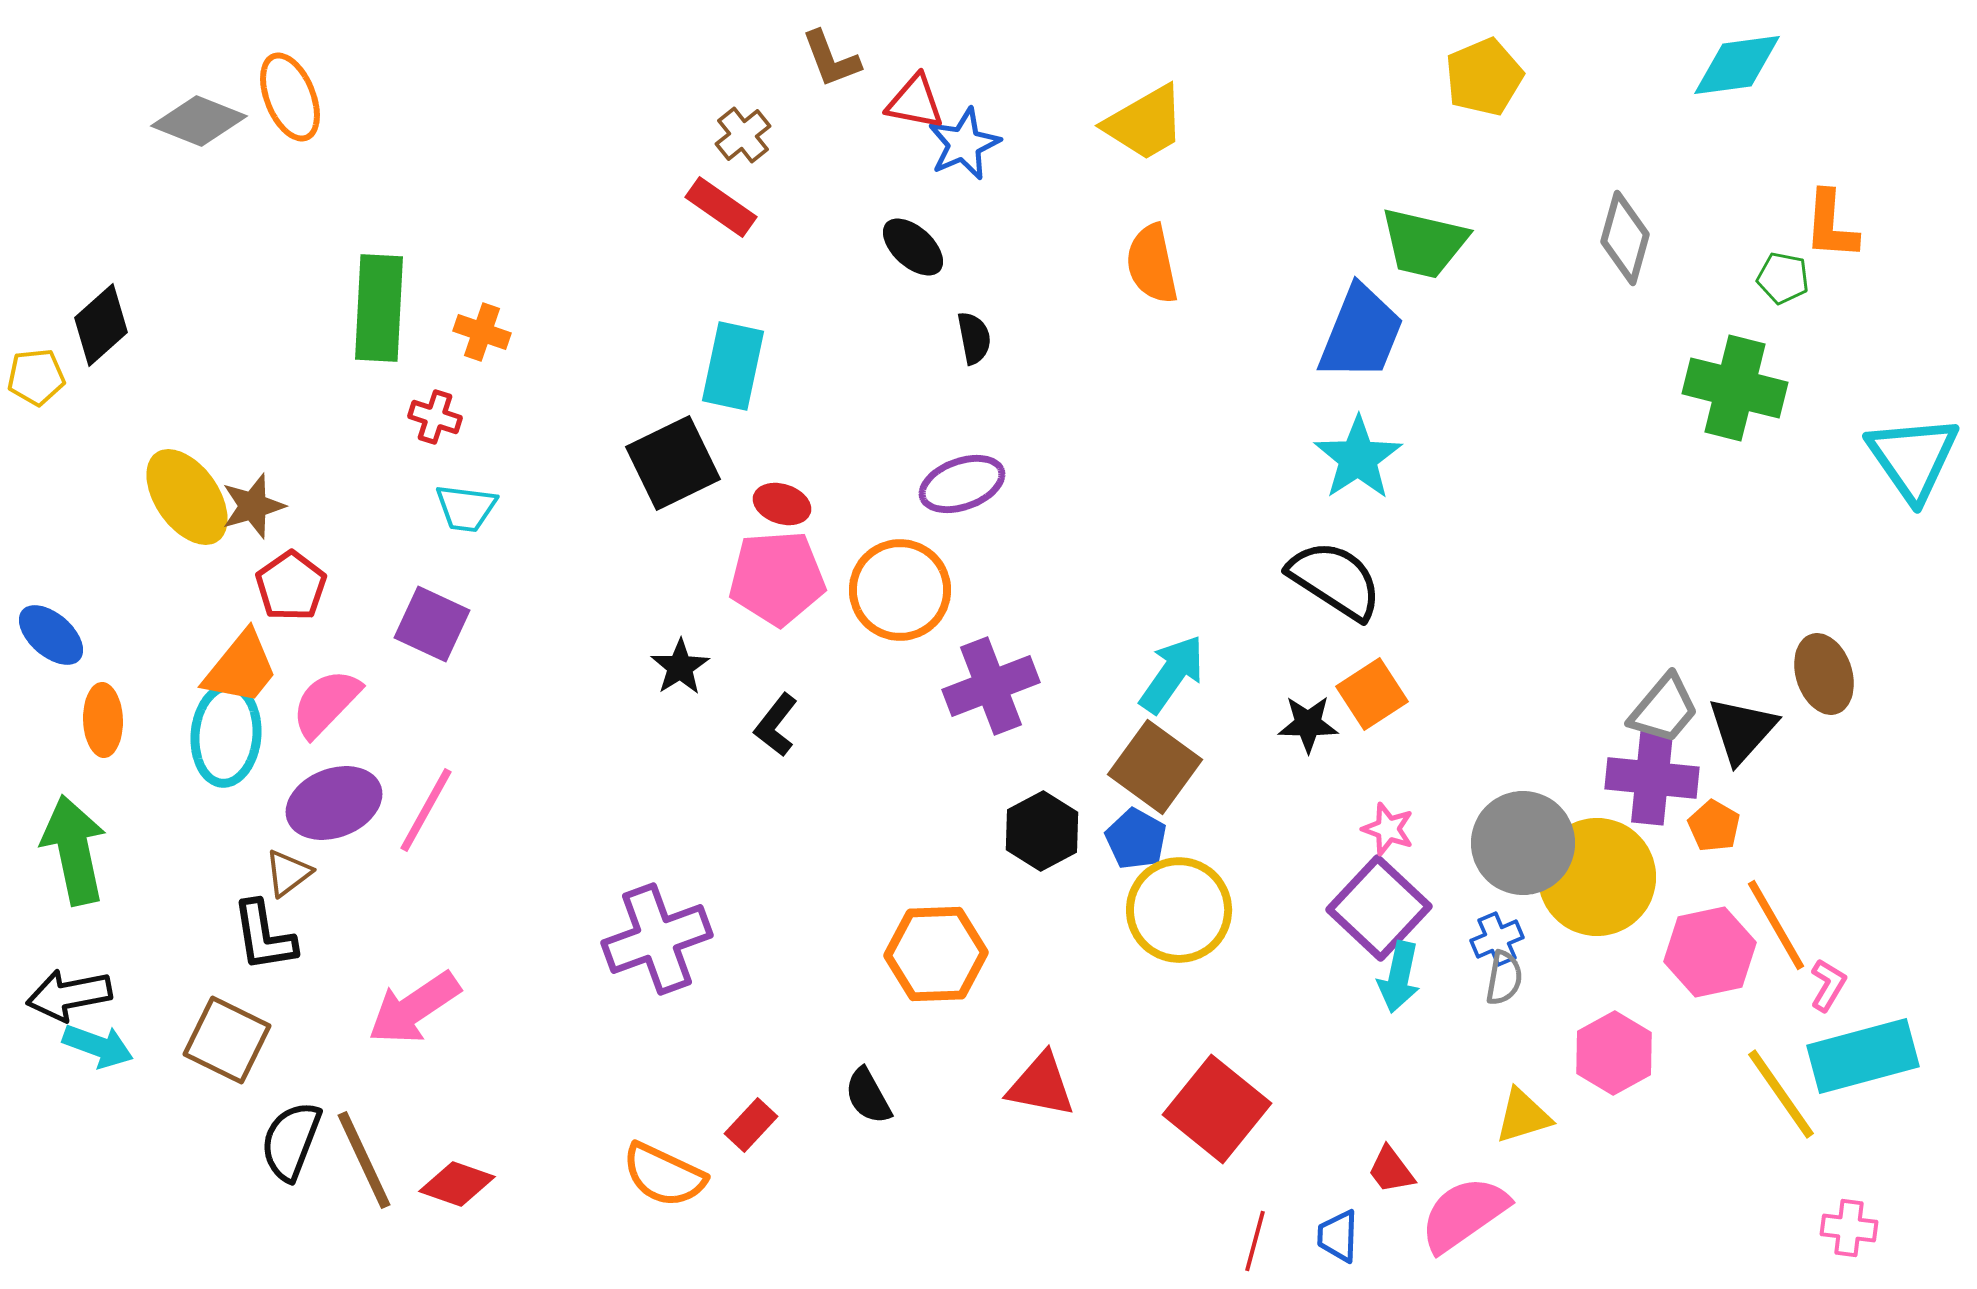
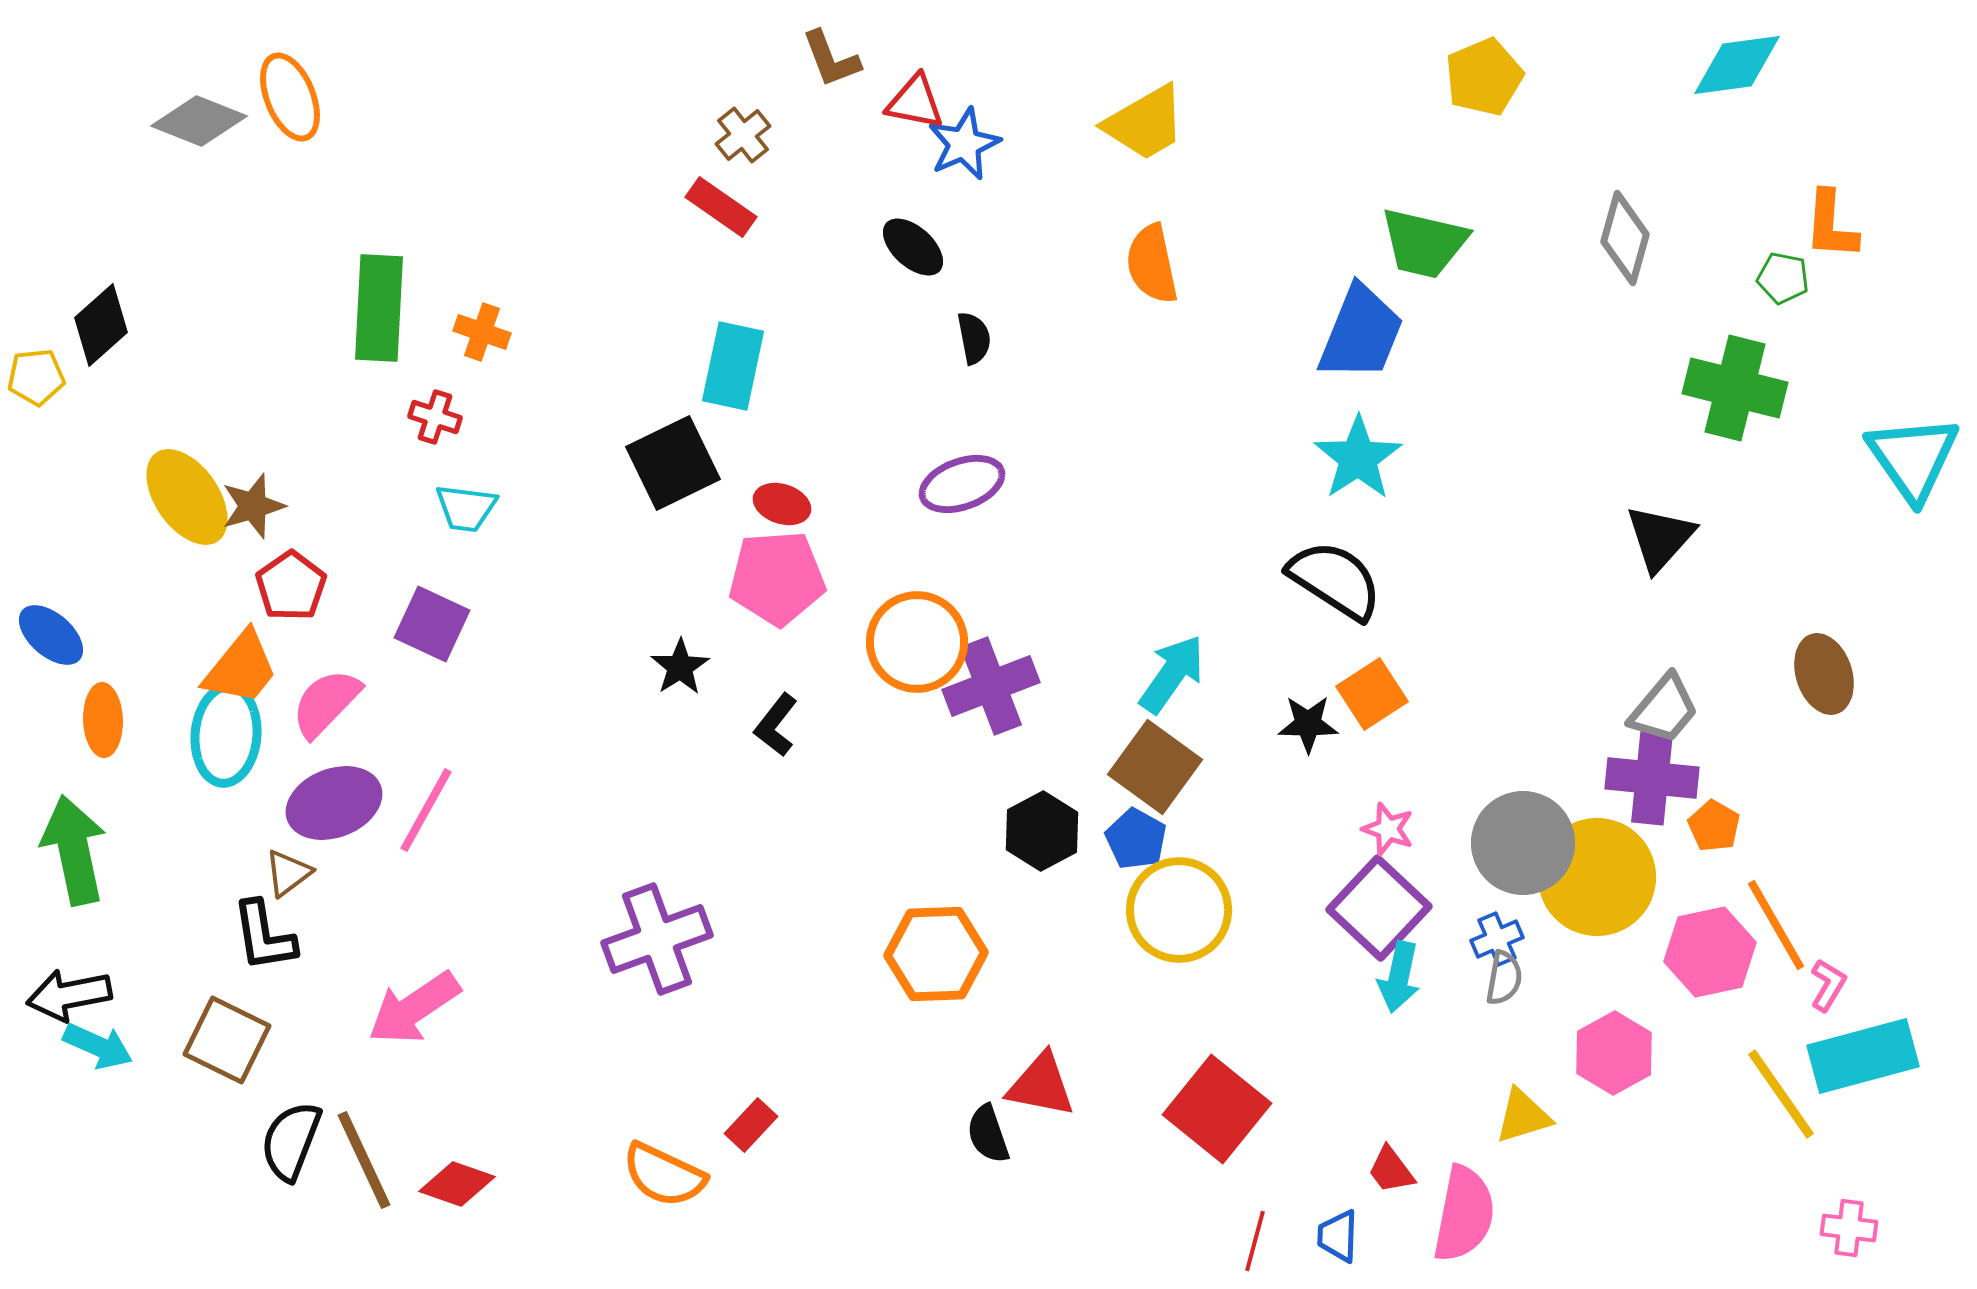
orange circle at (900, 590): moved 17 px right, 52 px down
black triangle at (1742, 730): moved 82 px left, 192 px up
cyan arrow at (98, 1046): rotated 4 degrees clockwise
black semicircle at (868, 1096): moved 120 px right, 38 px down; rotated 10 degrees clockwise
pink semicircle at (1464, 1214): rotated 136 degrees clockwise
